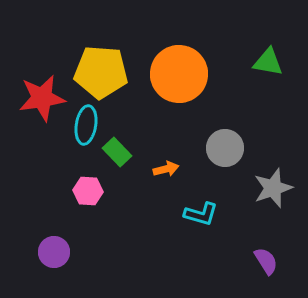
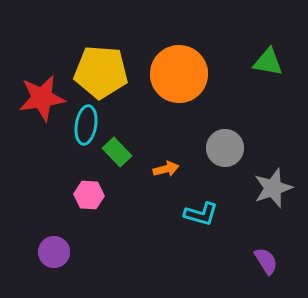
pink hexagon: moved 1 px right, 4 px down
